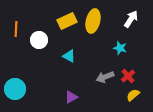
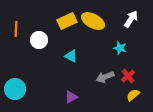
yellow ellipse: rotated 75 degrees counterclockwise
cyan triangle: moved 2 px right
